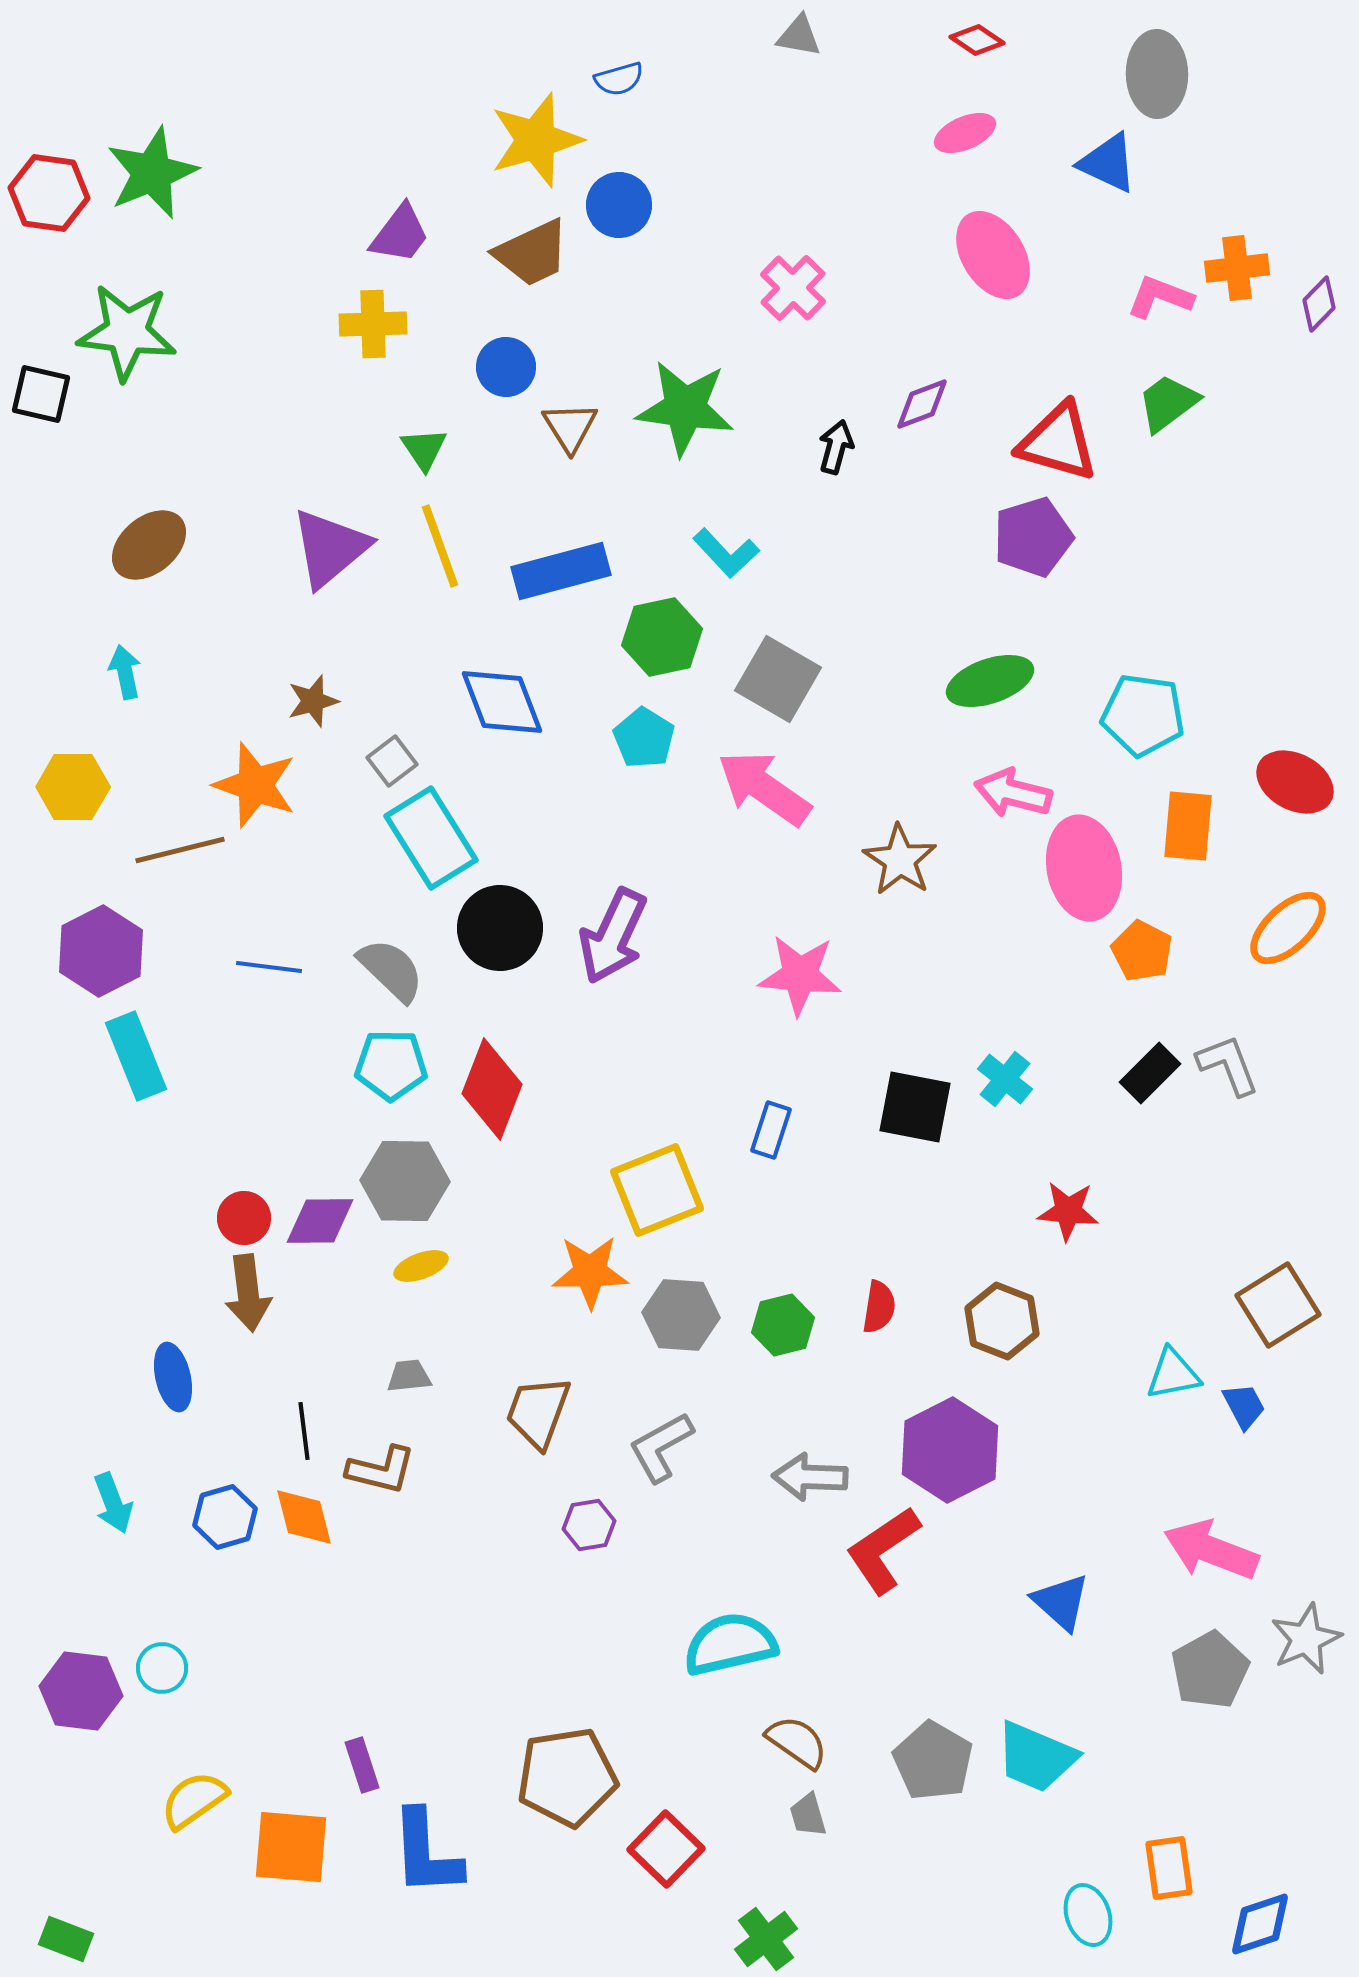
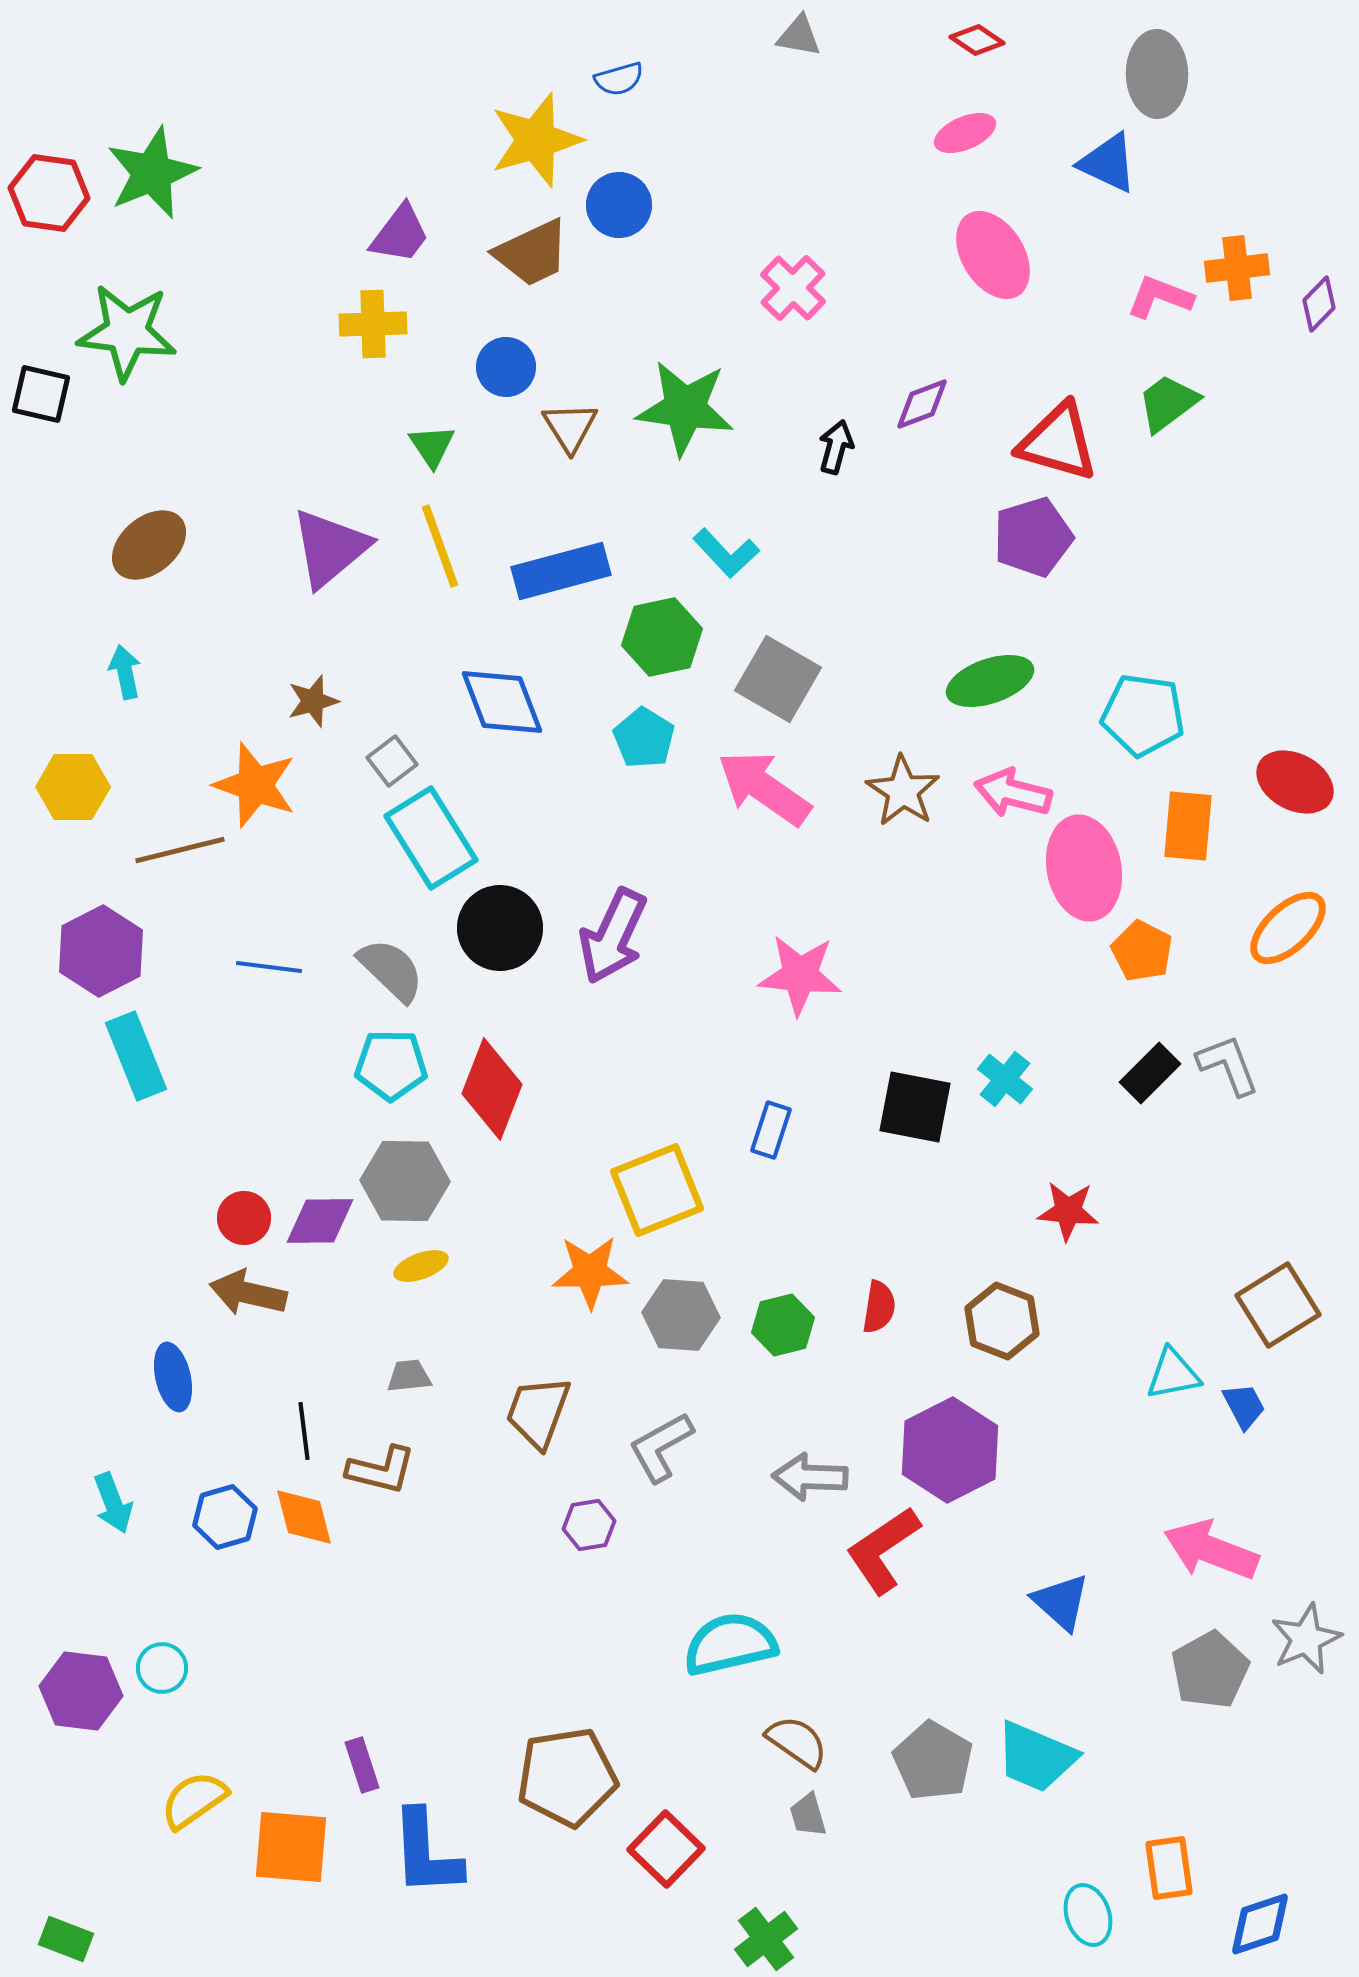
green triangle at (424, 449): moved 8 px right, 3 px up
brown star at (900, 860): moved 3 px right, 69 px up
brown arrow at (248, 1293): rotated 110 degrees clockwise
